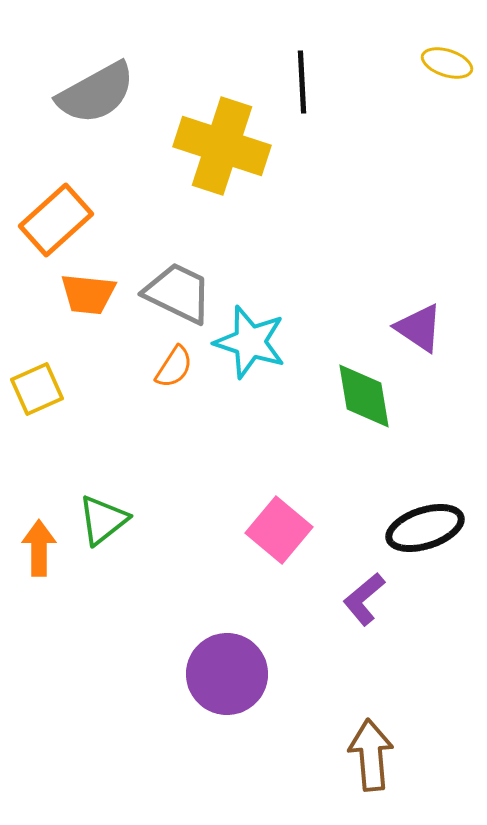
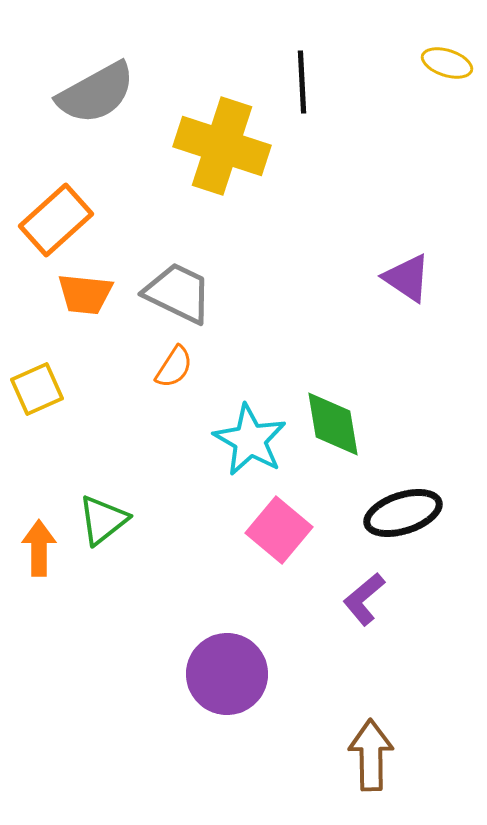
orange trapezoid: moved 3 px left
purple triangle: moved 12 px left, 50 px up
cyan star: moved 98 px down; rotated 12 degrees clockwise
green diamond: moved 31 px left, 28 px down
black ellipse: moved 22 px left, 15 px up
brown arrow: rotated 4 degrees clockwise
